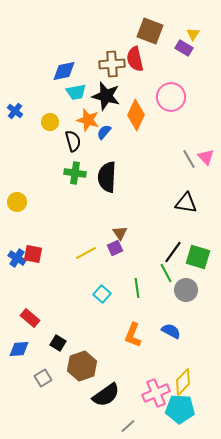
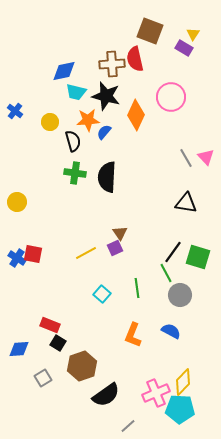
cyan trapezoid at (76, 92): rotated 25 degrees clockwise
orange star at (88, 120): rotated 20 degrees counterclockwise
gray line at (189, 159): moved 3 px left, 1 px up
gray circle at (186, 290): moved 6 px left, 5 px down
red rectangle at (30, 318): moved 20 px right, 7 px down; rotated 18 degrees counterclockwise
